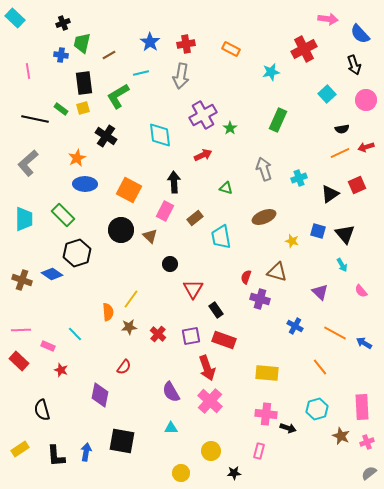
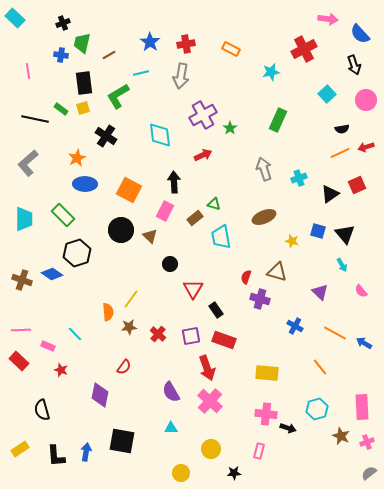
green triangle at (226, 188): moved 12 px left, 16 px down
yellow circle at (211, 451): moved 2 px up
